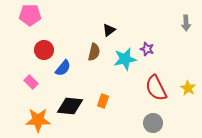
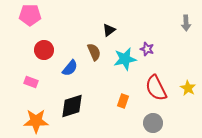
brown semicircle: rotated 36 degrees counterclockwise
blue semicircle: moved 7 px right
pink rectangle: rotated 24 degrees counterclockwise
orange rectangle: moved 20 px right
black diamond: moved 2 px right; rotated 24 degrees counterclockwise
orange star: moved 2 px left, 1 px down
